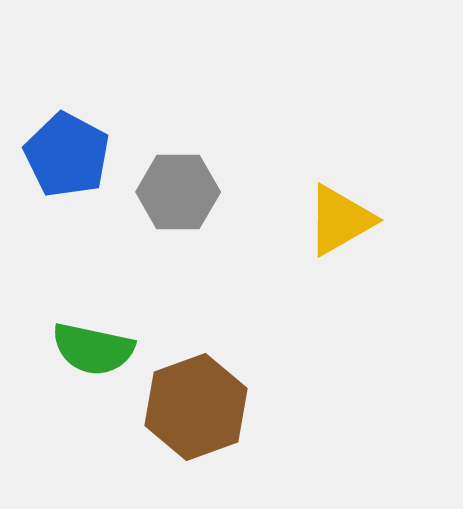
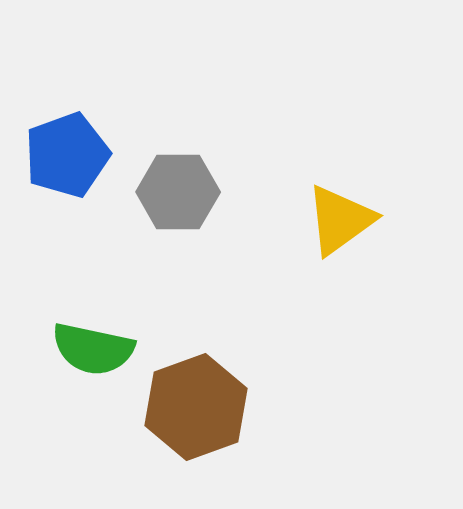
blue pentagon: rotated 24 degrees clockwise
yellow triangle: rotated 6 degrees counterclockwise
